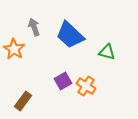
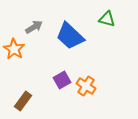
gray arrow: rotated 78 degrees clockwise
blue trapezoid: moved 1 px down
green triangle: moved 33 px up
purple square: moved 1 px left, 1 px up
